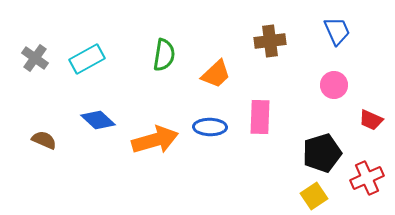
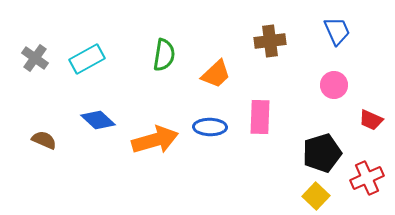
yellow square: moved 2 px right; rotated 12 degrees counterclockwise
